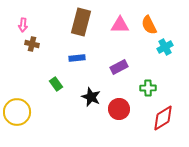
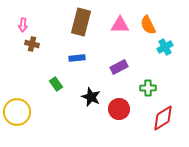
orange semicircle: moved 1 px left
